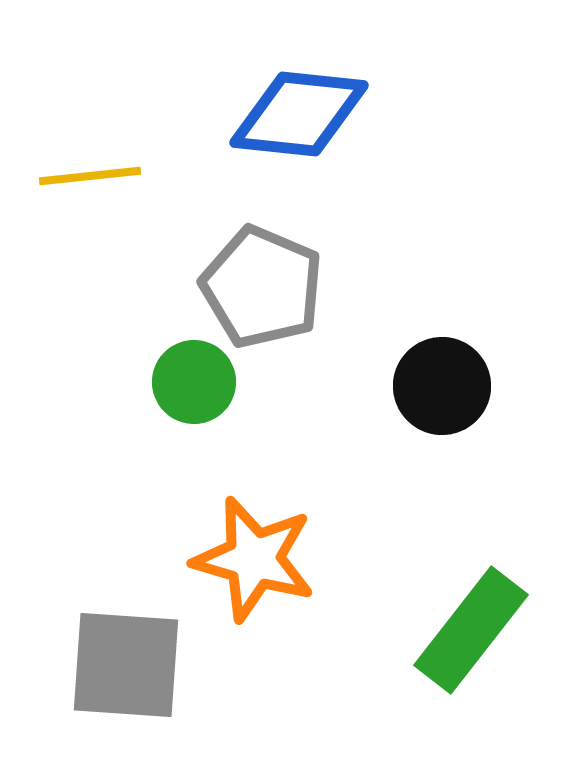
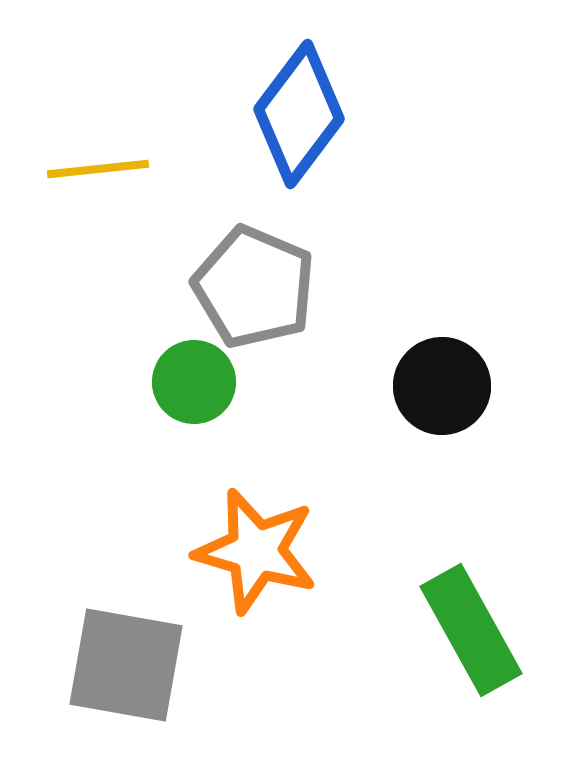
blue diamond: rotated 59 degrees counterclockwise
yellow line: moved 8 px right, 7 px up
gray pentagon: moved 8 px left
orange star: moved 2 px right, 8 px up
green rectangle: rotated 67 degrees counterclockwise
gray square: rotated 6 degrees clockwise
